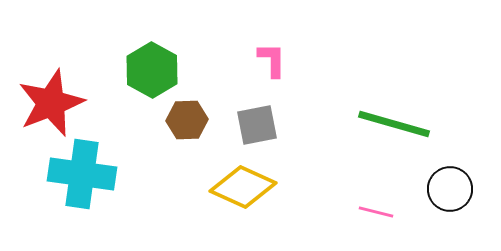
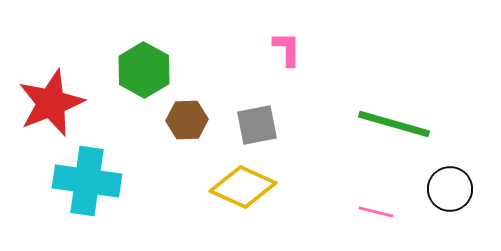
pink L-shape: moved 15 px right, 11 px up
green hexagon: moved 8 px left
cyan cross: moved 5 px right, 7 px down
